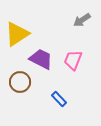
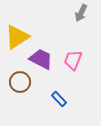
gray arrow: moved 1 px left, 7 px up; rotated 30 degrees counterclockwise
yellow triangle: moved 3 px down
